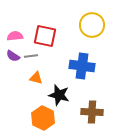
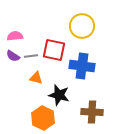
yellow circle: moved 10 px left, 1 px down
red square: moved 9 px right, 14 px down
